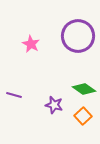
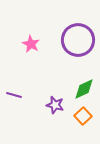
purple circle: moved 4 px down
green diamond: rotated 60 degrees counterclockwise
purple star: moved 1 px right
